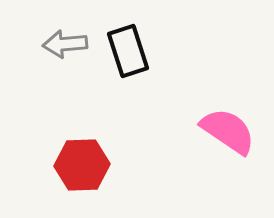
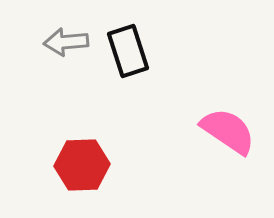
gray arrow: moved 1 px right, 2 px up
